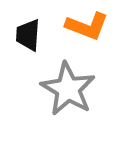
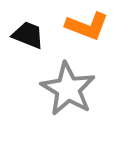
black trapezoid: rotated 108 degrees clockwise
